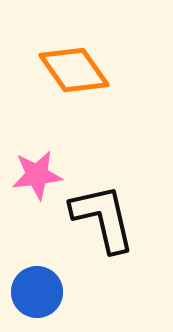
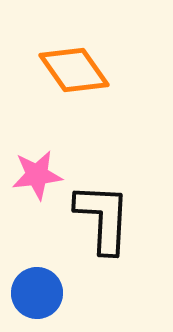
black L-shape: rotated 16 degrees clockwise
blue circle: moved 1 px down
